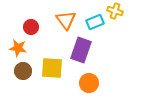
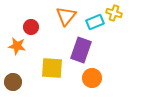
yellow cross: moved 1 px left, 2 px down
orange triangle: moved 4 px up; rotated 15 degrees clockwise
orange star: moved 1 px left, 2 px up
brown circle: moved 10 px left, 11 px down
orange circle: moved 3 px right, 5 px up
